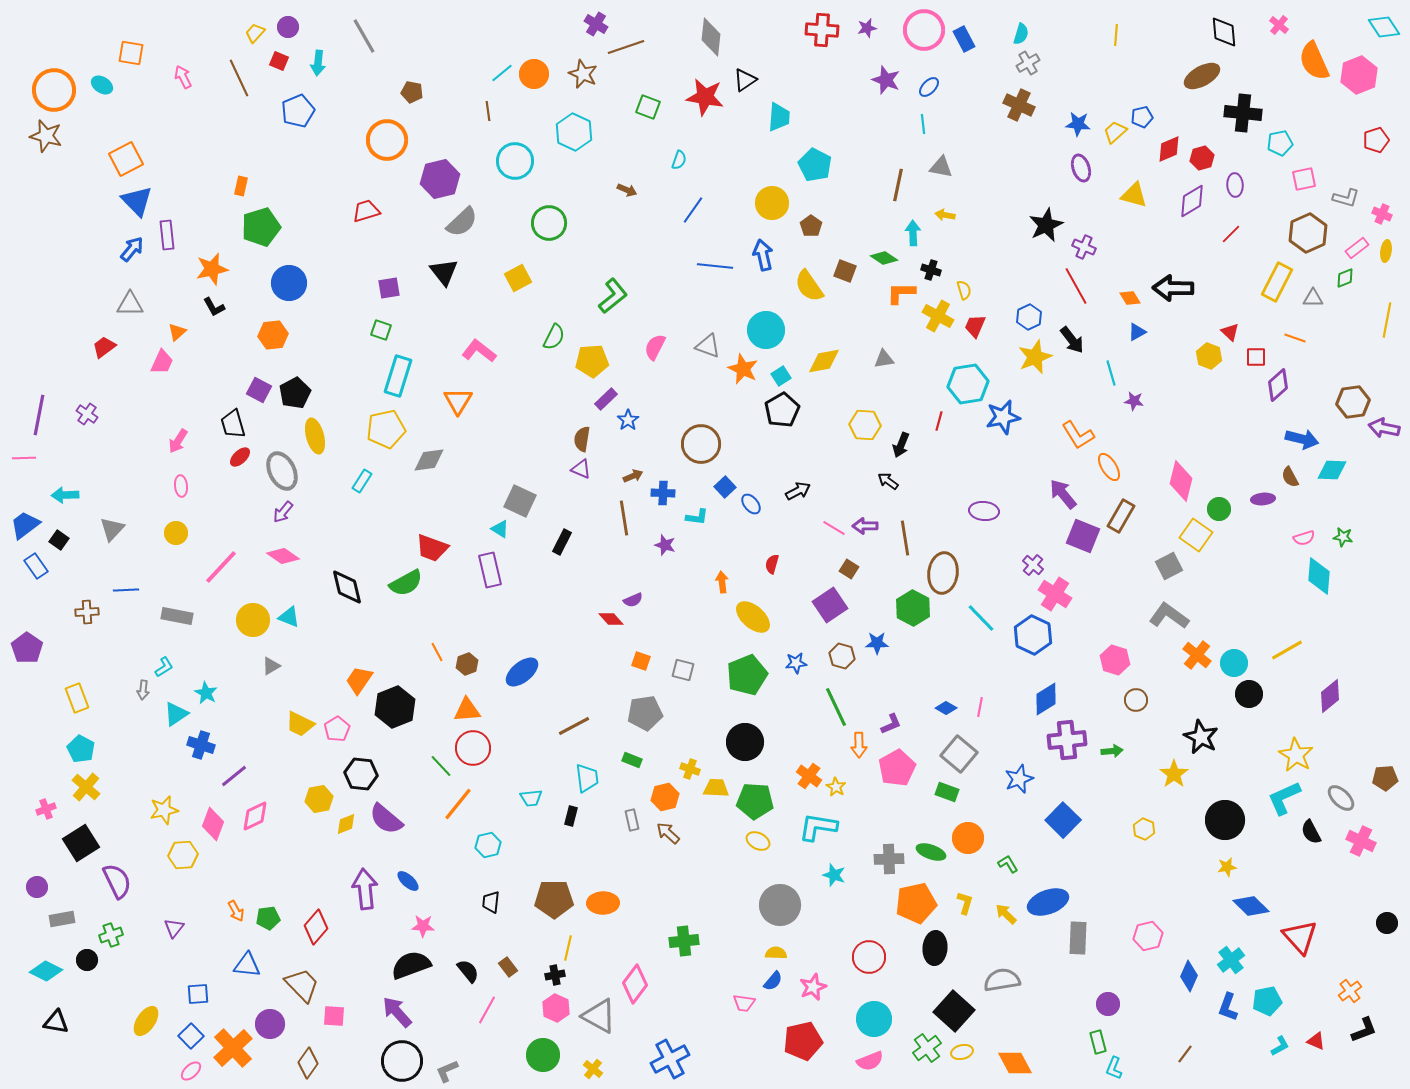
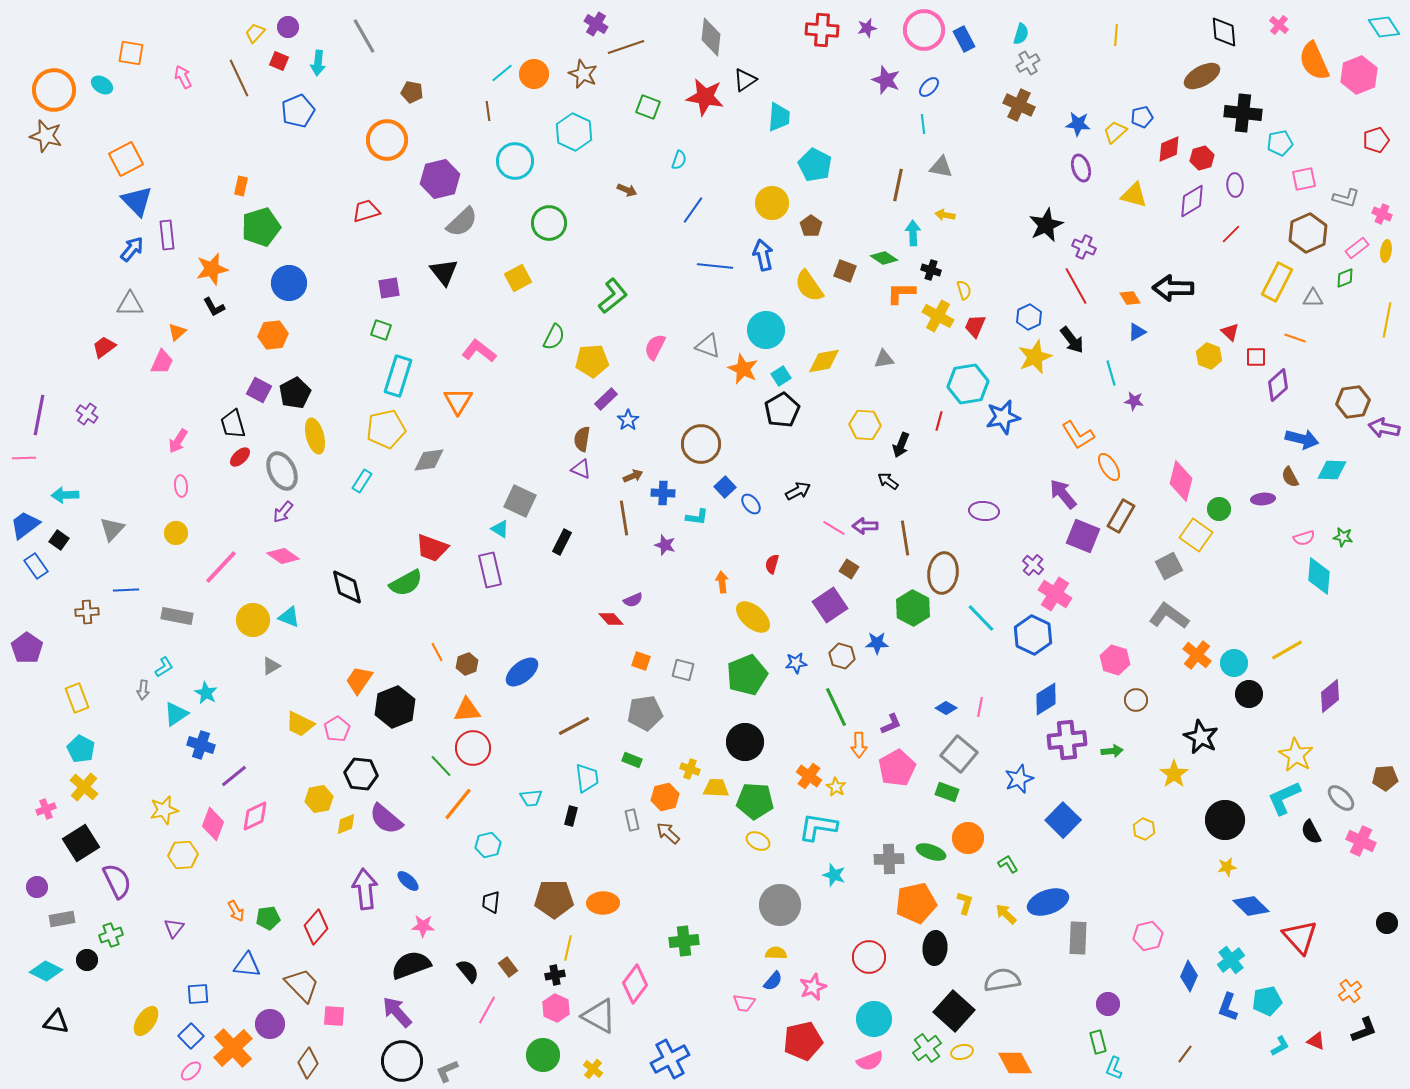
yellow cross at (86, 787): moved 2 px left
